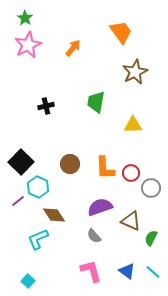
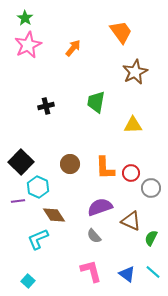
purple line: rotated 32 degrees clockwise
blue triangle: moved 3 px down
